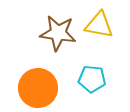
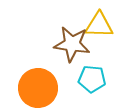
yellow triangle: rotated 8 degrees counterclockwise
brown star: moved 14 px right, 11 px down
